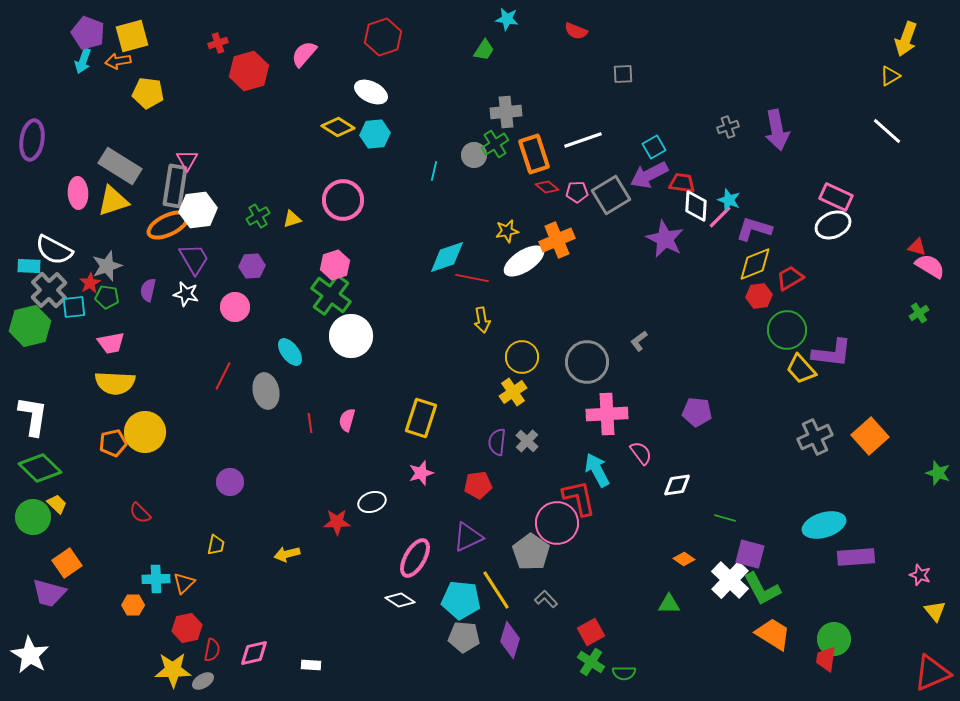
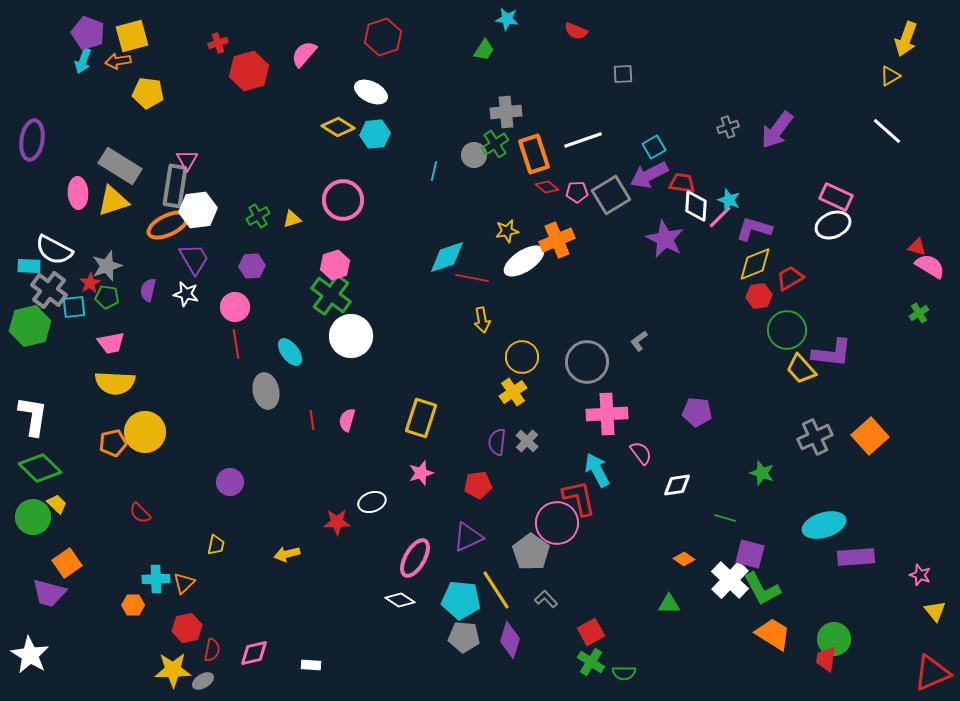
purple arrow at (777, 130): rotated 48 degrees clockwise
gray cross at (49, 290): rotated 9 degrees counterclockwise
red line at (223, 376): moved 13 px right, 32 px up; rotated 36 degrees counterclockwise
red line at (310, 423): moved 2 px right, 3 px up
green star at (938, 473): moved 176 px left
